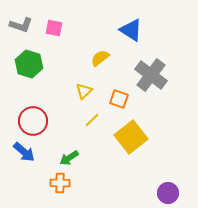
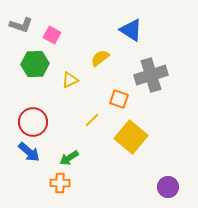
pink square: moved 2 px left, 7 px down; rotated 18 degrees clockwise
green hexagon: moved 6 px right; rotated 20 degrees counterclockwise
gray cross: rotated 36 degrees clockwise
yellow triangle: moved 14 px left, 11 px up; rotated 18 degrees clockwise
red circle: moved 1 px down
yellow square: rotated 12 degrees counterclockwise
blue arrow: moved 5 px right
purple circle: moved 6 px up
